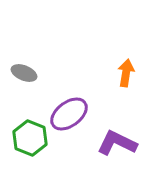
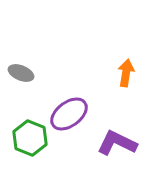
gray ellipse: moved 3 px left
